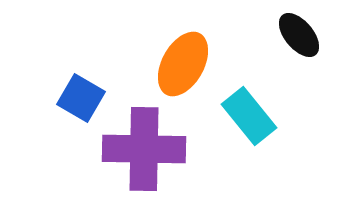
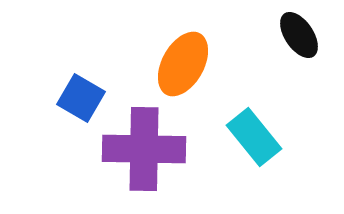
black ellipse: rotated 6 degrees clockwise
cyan rectangle: moved 5 px right, 21 px down
